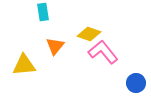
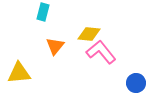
cyan rectangle: rotated 24 degrees clockwise
yellow diamond: rotated 15 degrees counterclockwise
pink L-shape: moved 2 px left
yellow triangle: moved 5 px left, 8 px down
